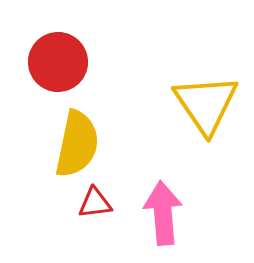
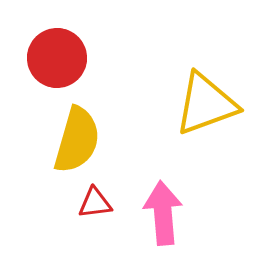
red circle: moved 1 px left, 4 px up
yellow triangle: rotated 44 degrees clockwise
yellow semicircle: moved 4 px up; rotated 4 degrees clockwise
